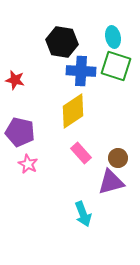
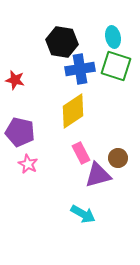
blue cross: moved 1 px left, 2 px up; rotated 12 degrees counterclockwise
pink rectangle: rotated 15 degrees clockwise
purple triangle: moved 13 px left, 7 px up
cyan arrow: rotated 40 degrees counterclockwise
